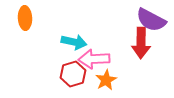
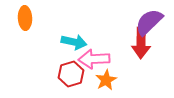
purple semicircle: moved 2 px left, 2 px down; rotated 108 degrees clockwise
red hexagon: moved 2 px left
